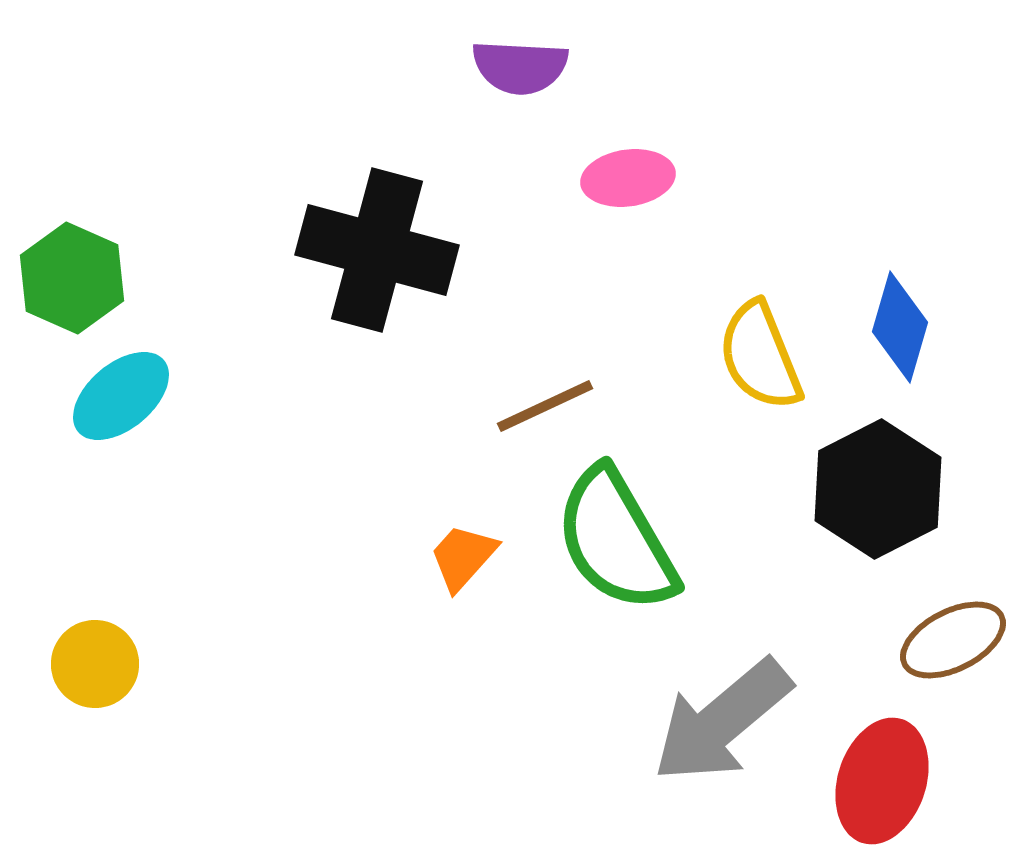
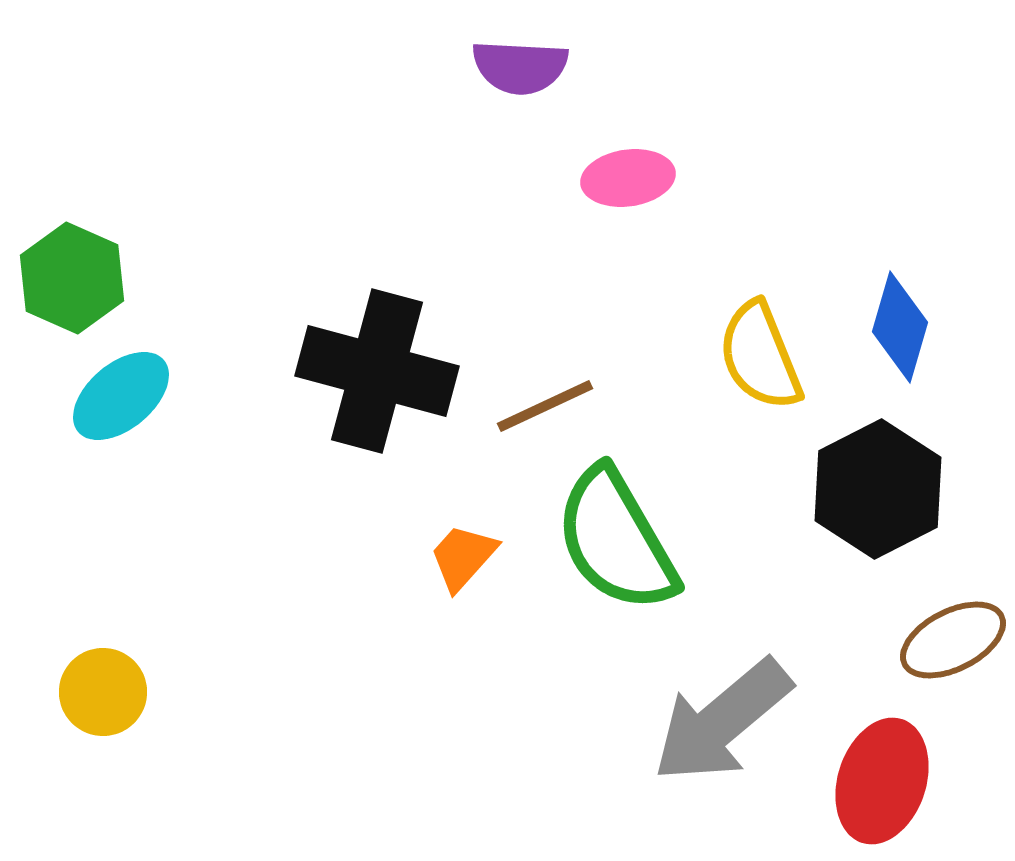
black cross: moved 121 px down
yellow circle: moved 8 px right, 28 px down
